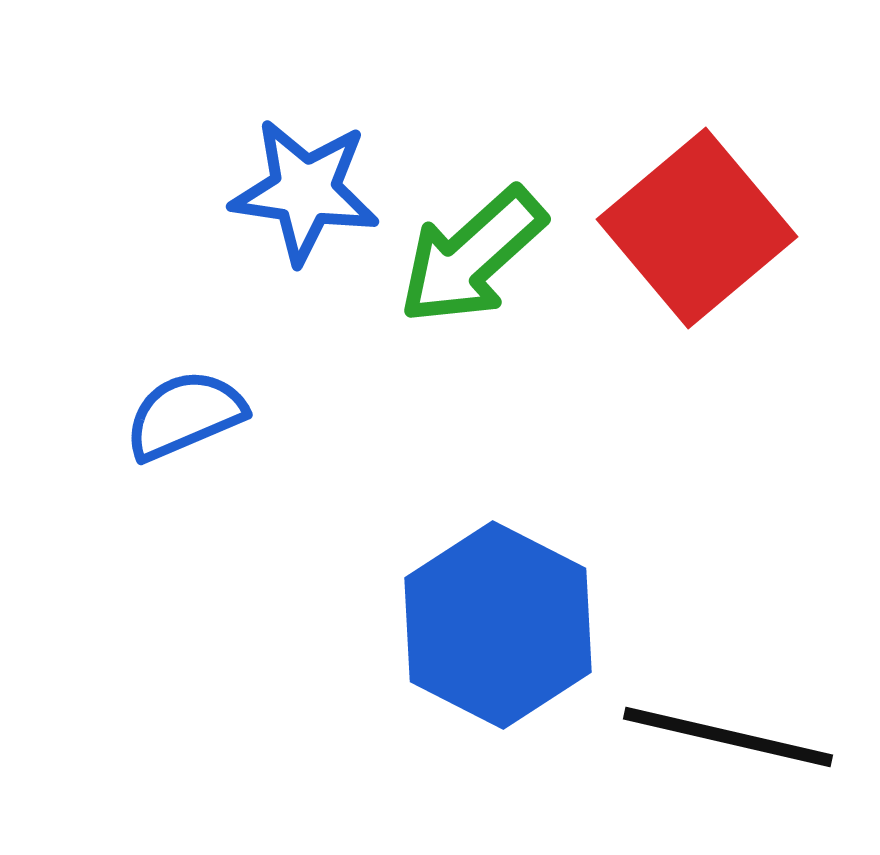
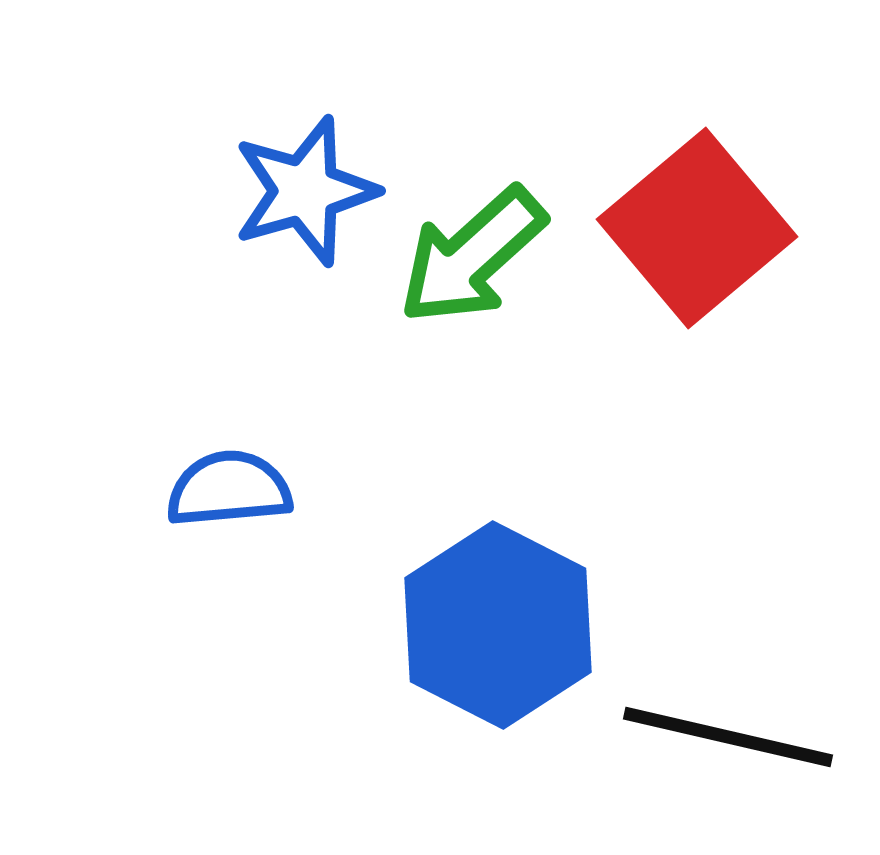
blue star: rotated 24 degrees counterclockwise
blue semicircle: moved 44 px right, 74 px down; rotated 18 degrees clockwise
